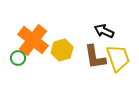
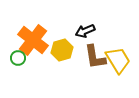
black arrow: moved 19 px left; rotated 48 degrees counterclockwise
yellow trapezoid: moved 2 px down; rotated 12 degrees counterclockwise
